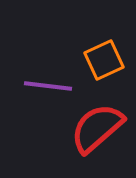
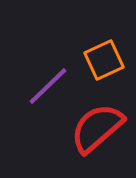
purple line: rotated 51 degrees counterclockwise
